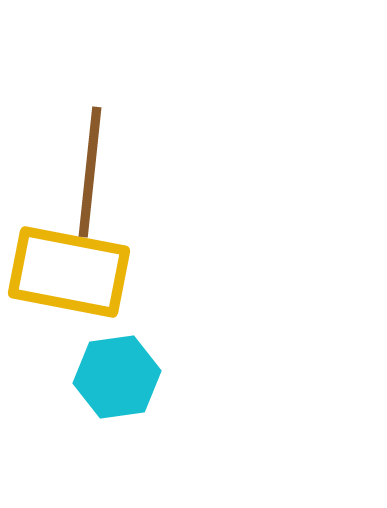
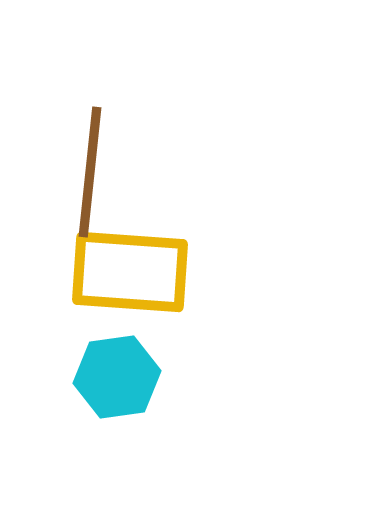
yellow rectangle: moved 61 px right; rotated 7 degrees counterclockwise
